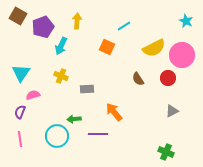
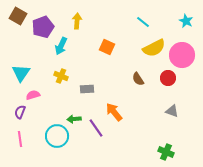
cyan line: moved 19 px right, 4 px up; rotated 72 degrees clockwise
gray triangle: rotated 48 degrees clockwise
purple line: moved 2 px left, 6 px up; rotated 54 degrees clockwise
